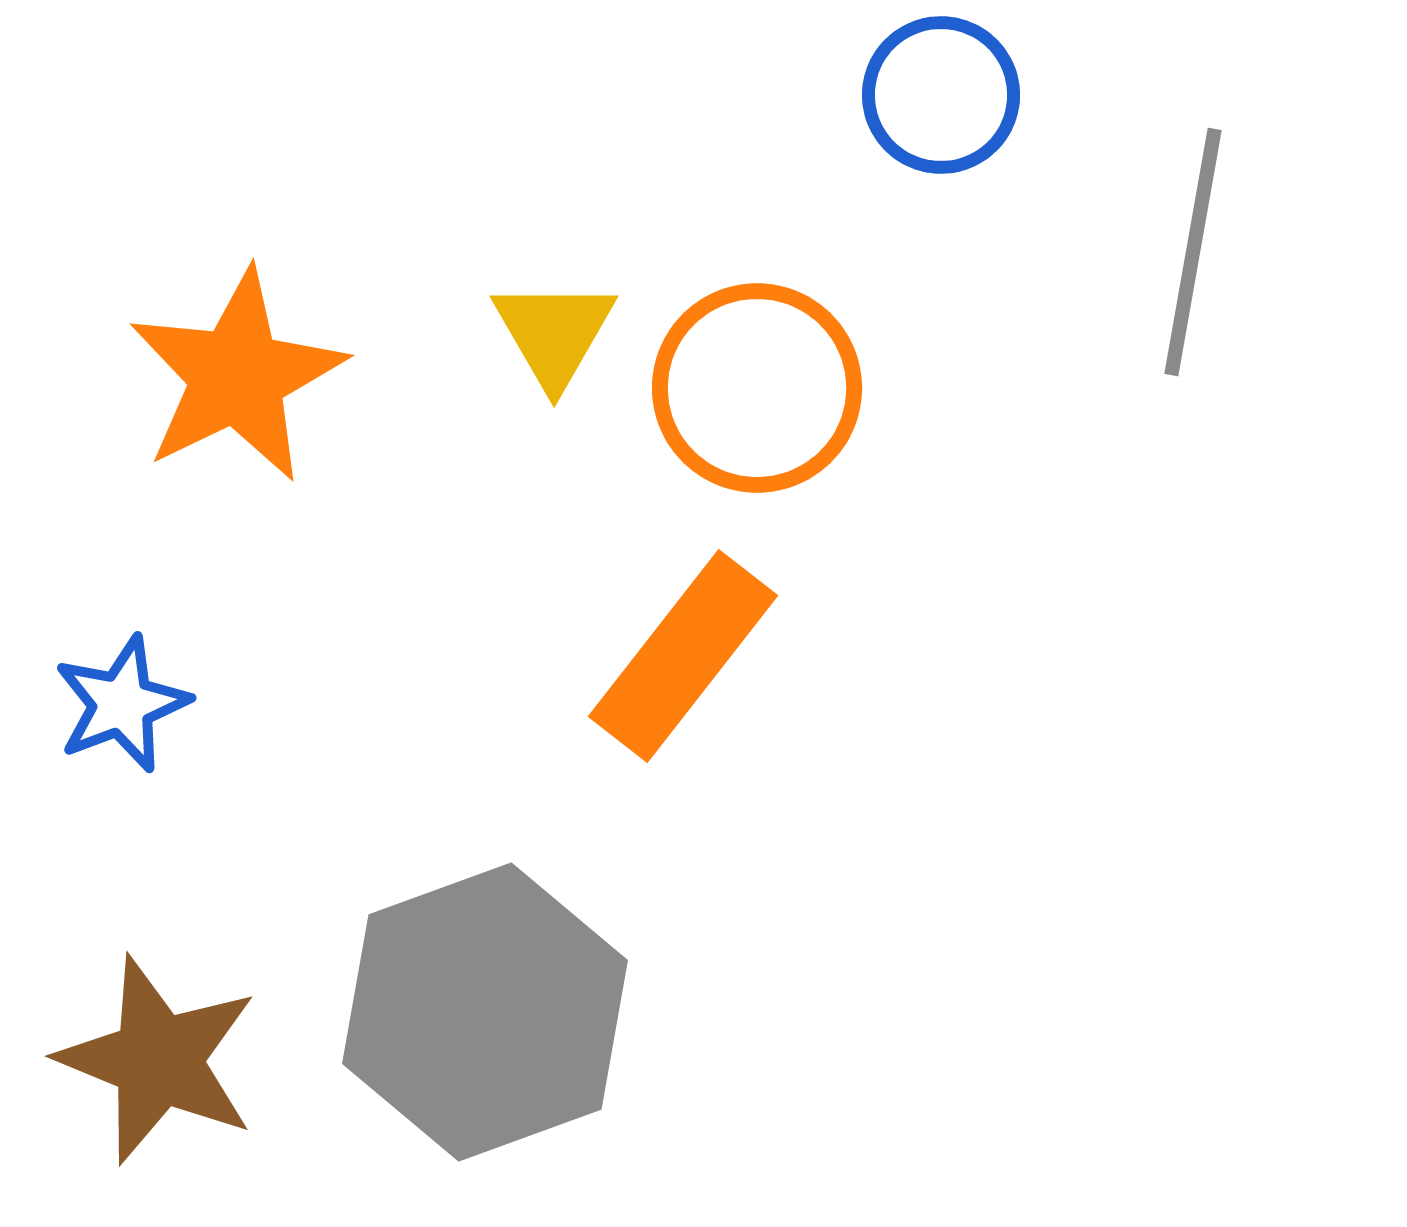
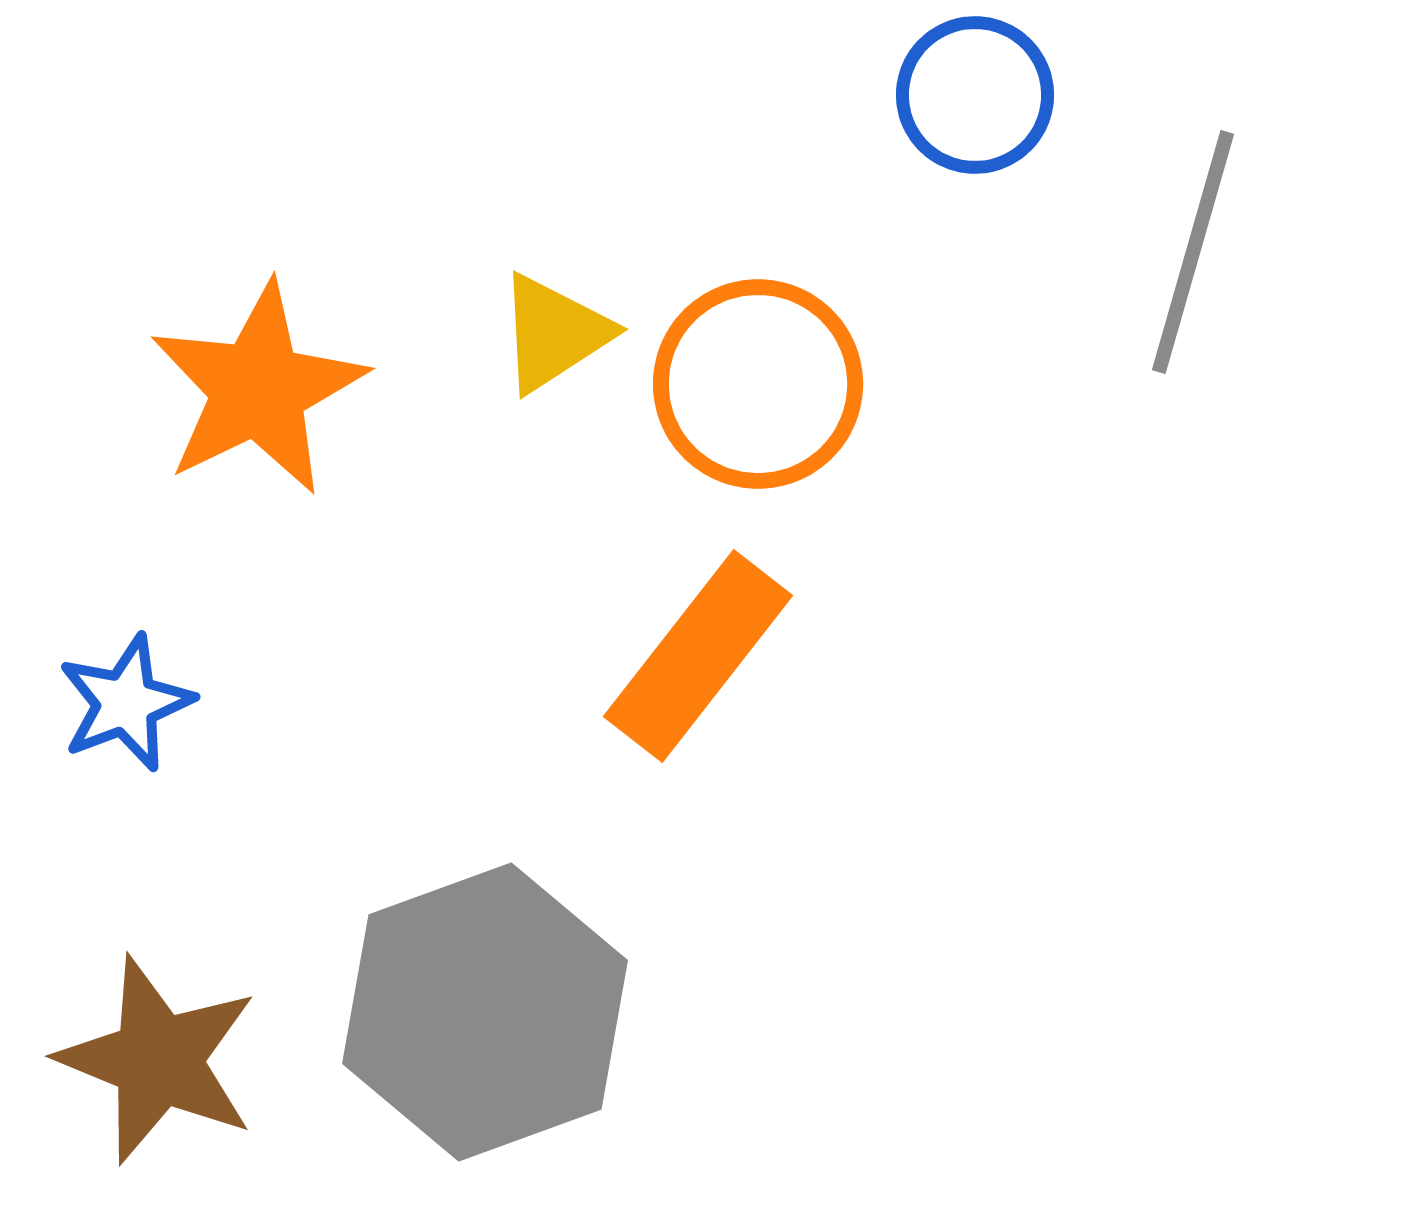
blue circle: moved 34 px right
gray line: rotated 6 degrees clockwise
yellow triangle: rotated 27 degrees clockwise
orange star: moved 21 px right, 13 px down
orange circle: moved 1 px right, 4 px up
orange rectangle: moved 15 px right
blue star: moved 4 px right, 1 px up
